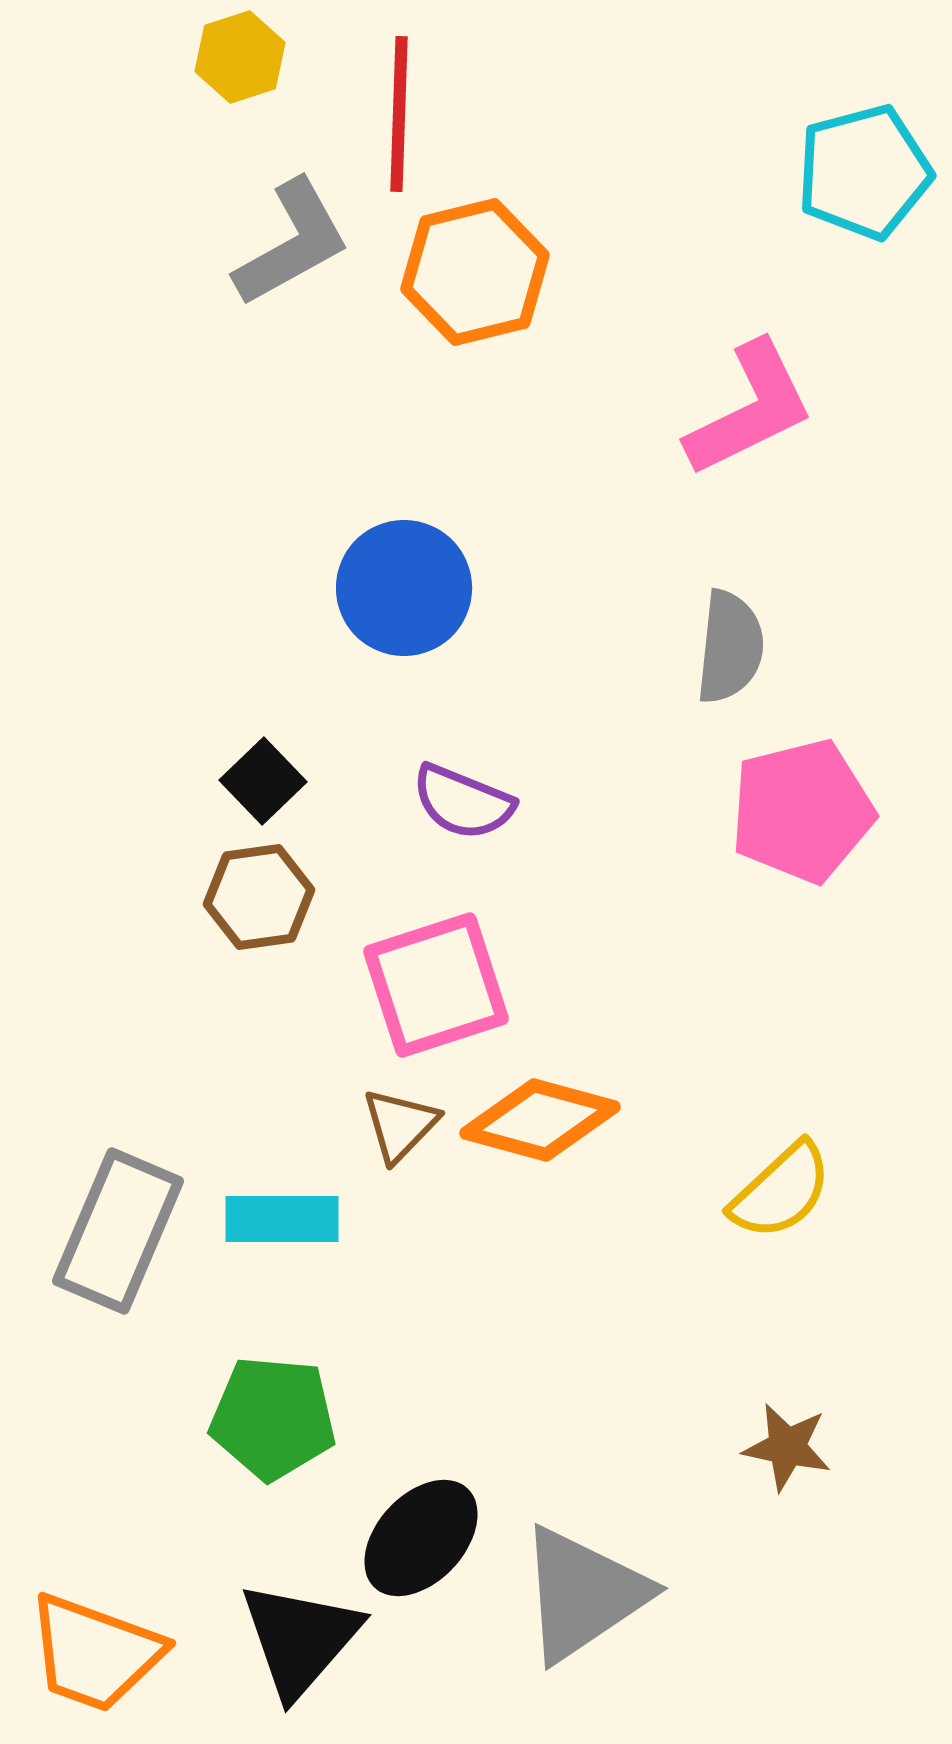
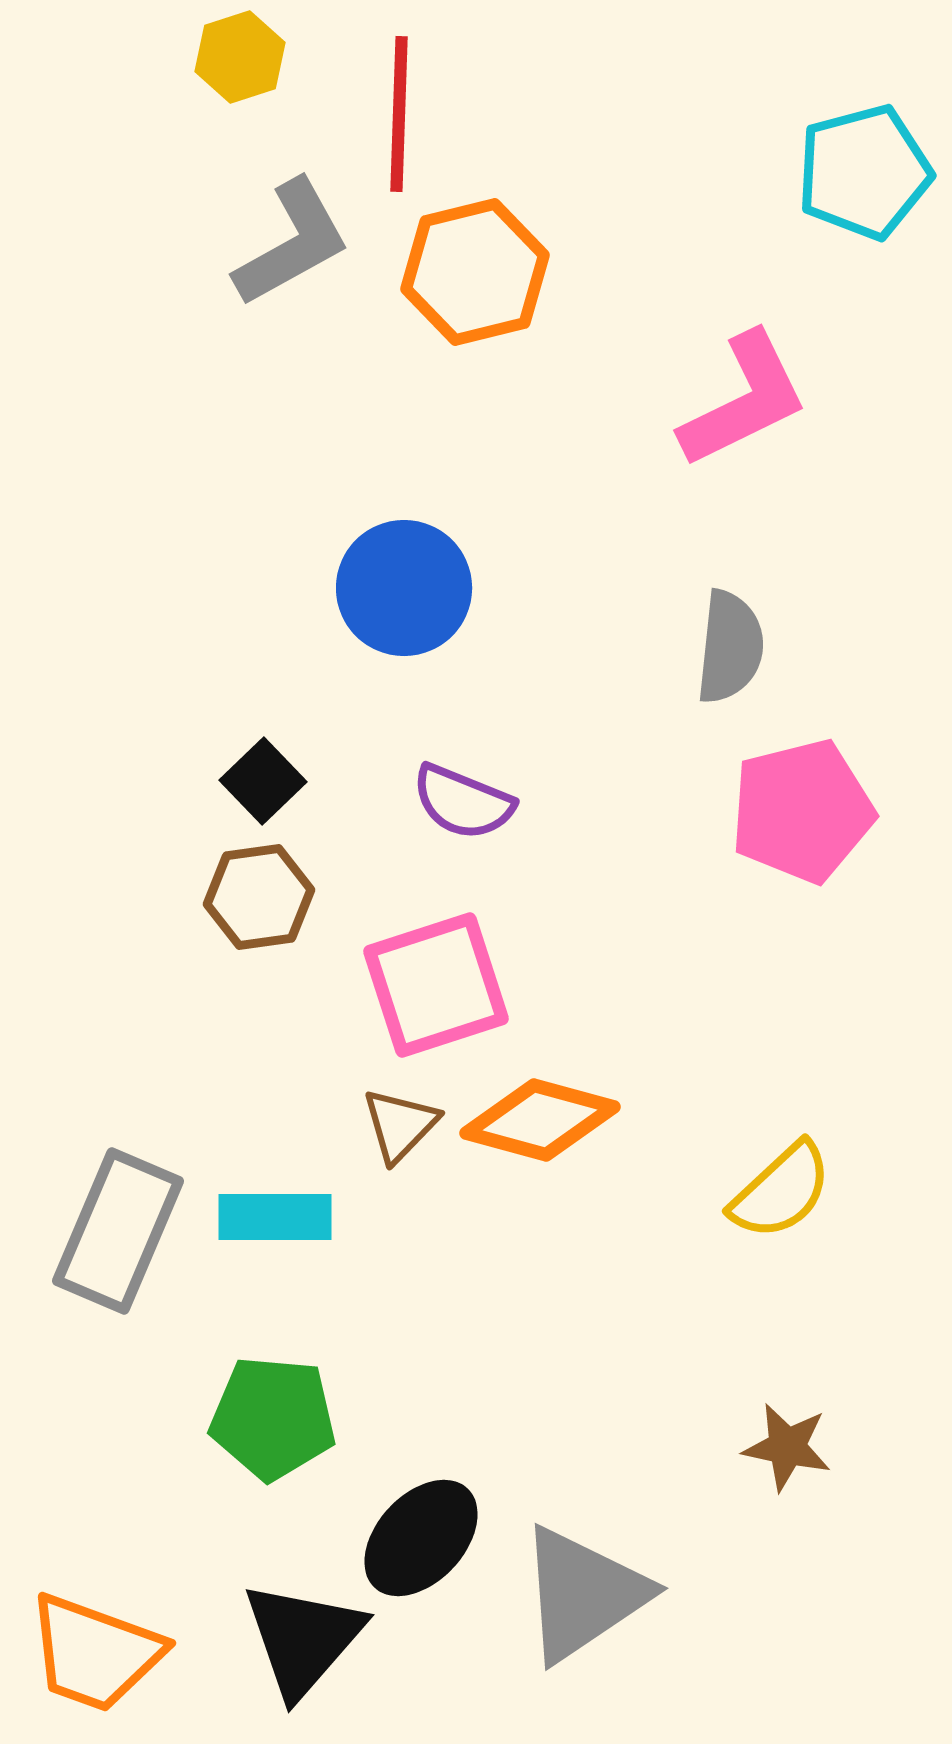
pink L-shape: moved 6 px left, 9 px up
cyan rectangle: moved 7 px left, 2 px up
black triangle: moved 3 px right
